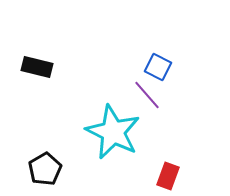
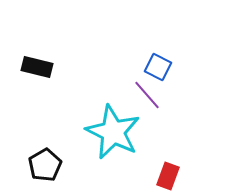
black pentagon: moved 4 px up
